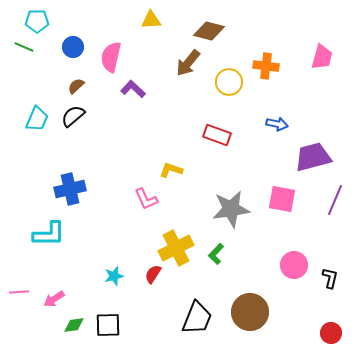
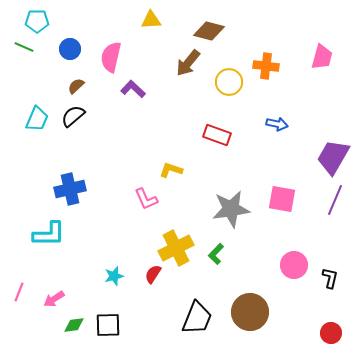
blue circle: moved 3 px left, 2 px down
purple trapezoid: moved 20 px right; rotated 45 degrees counterclockwise
pink line: rotated 66 degrees counterclockwise
